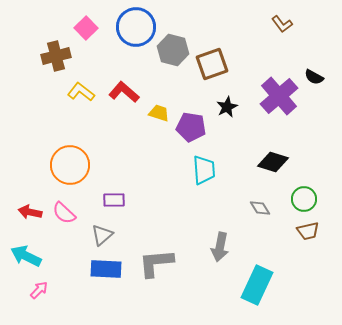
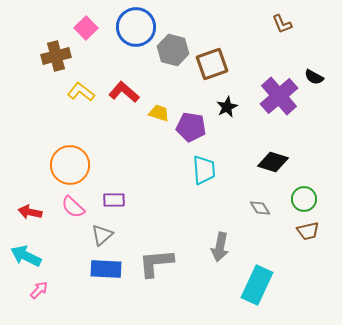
brown L-shape: rotated 15 degrees clockwise
pink semicircle: moved 9 px right, 6 px up
